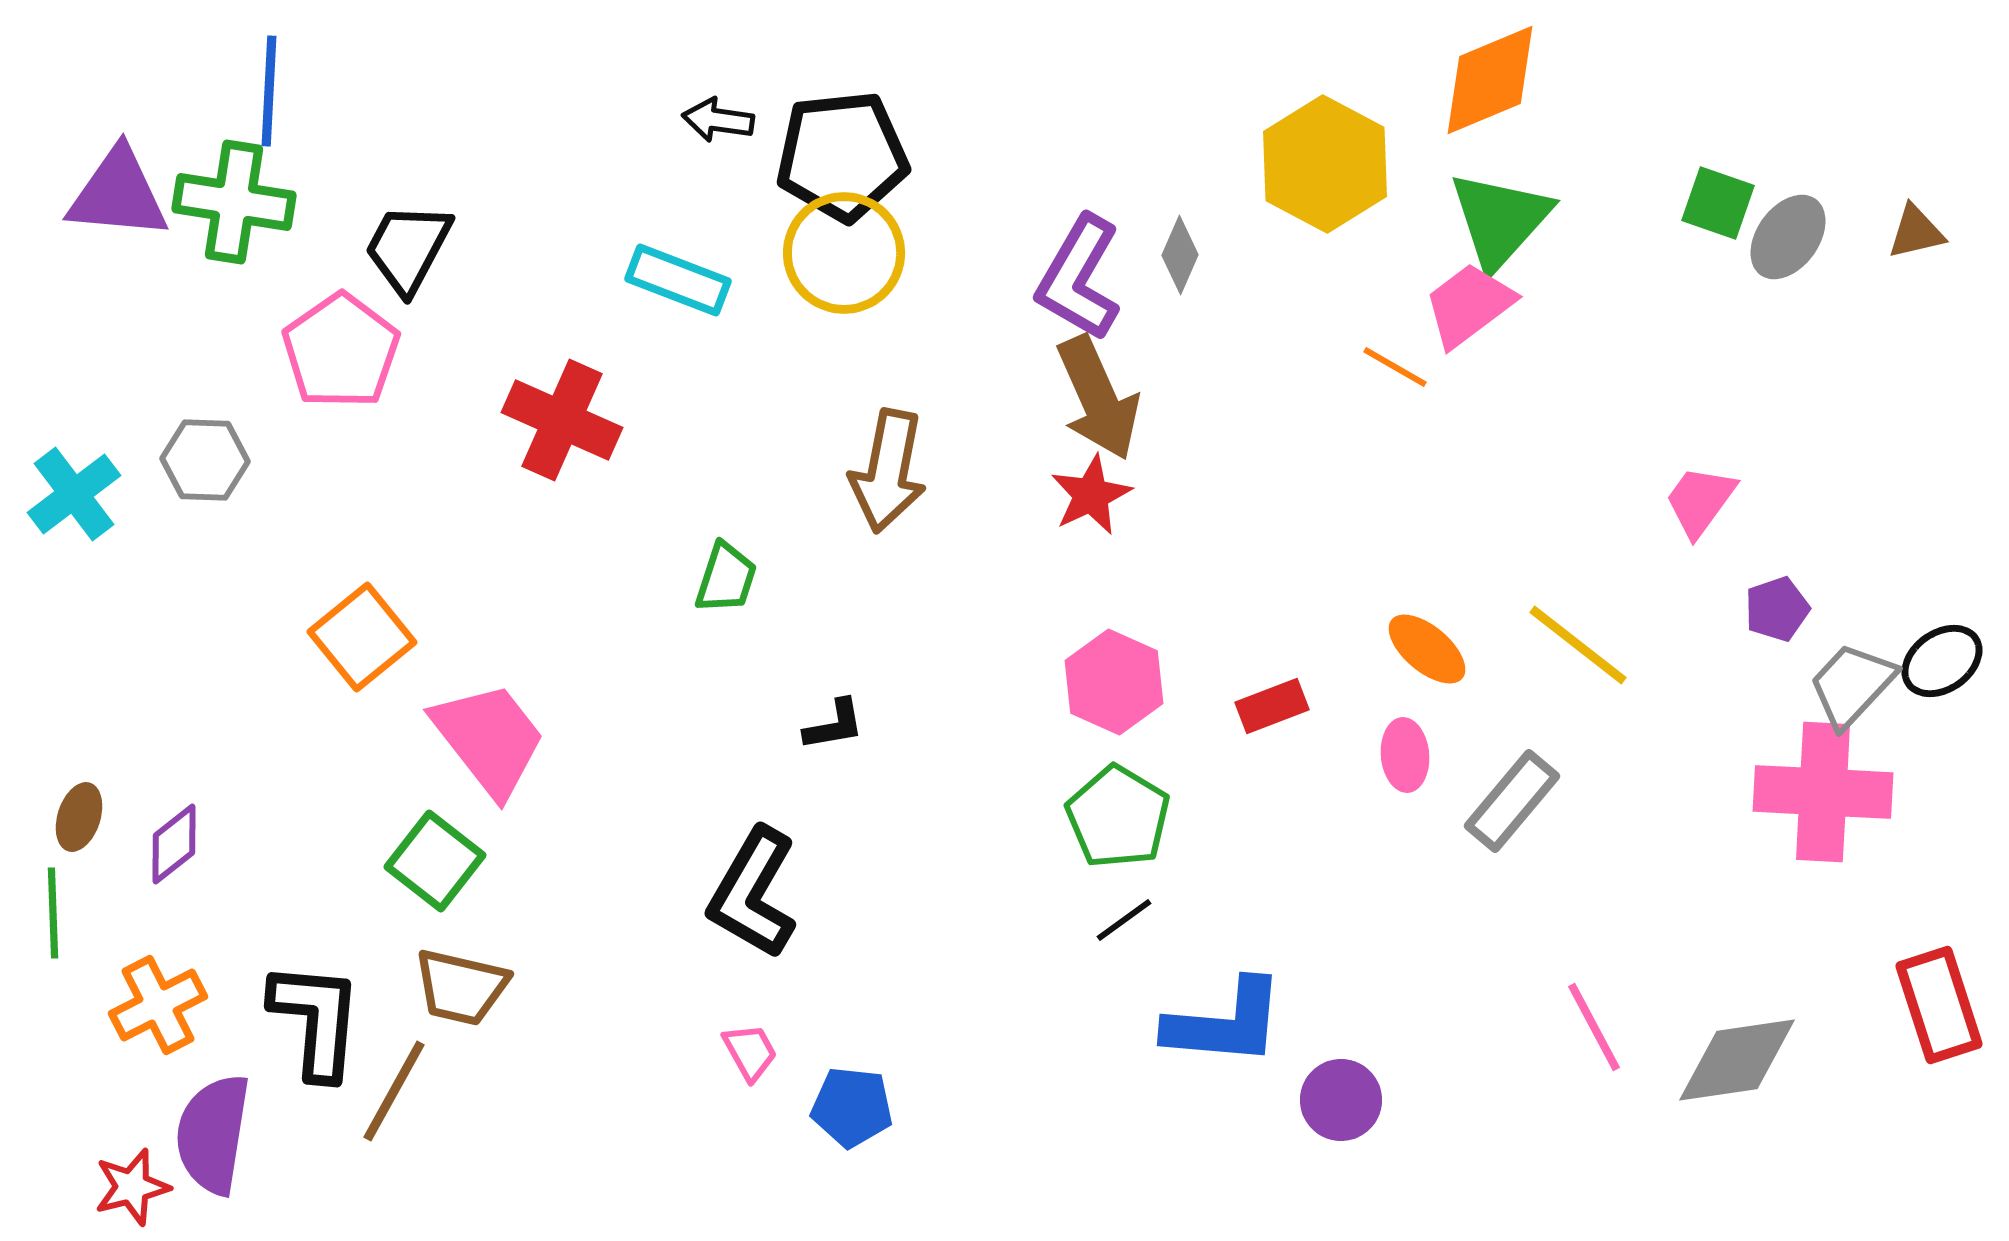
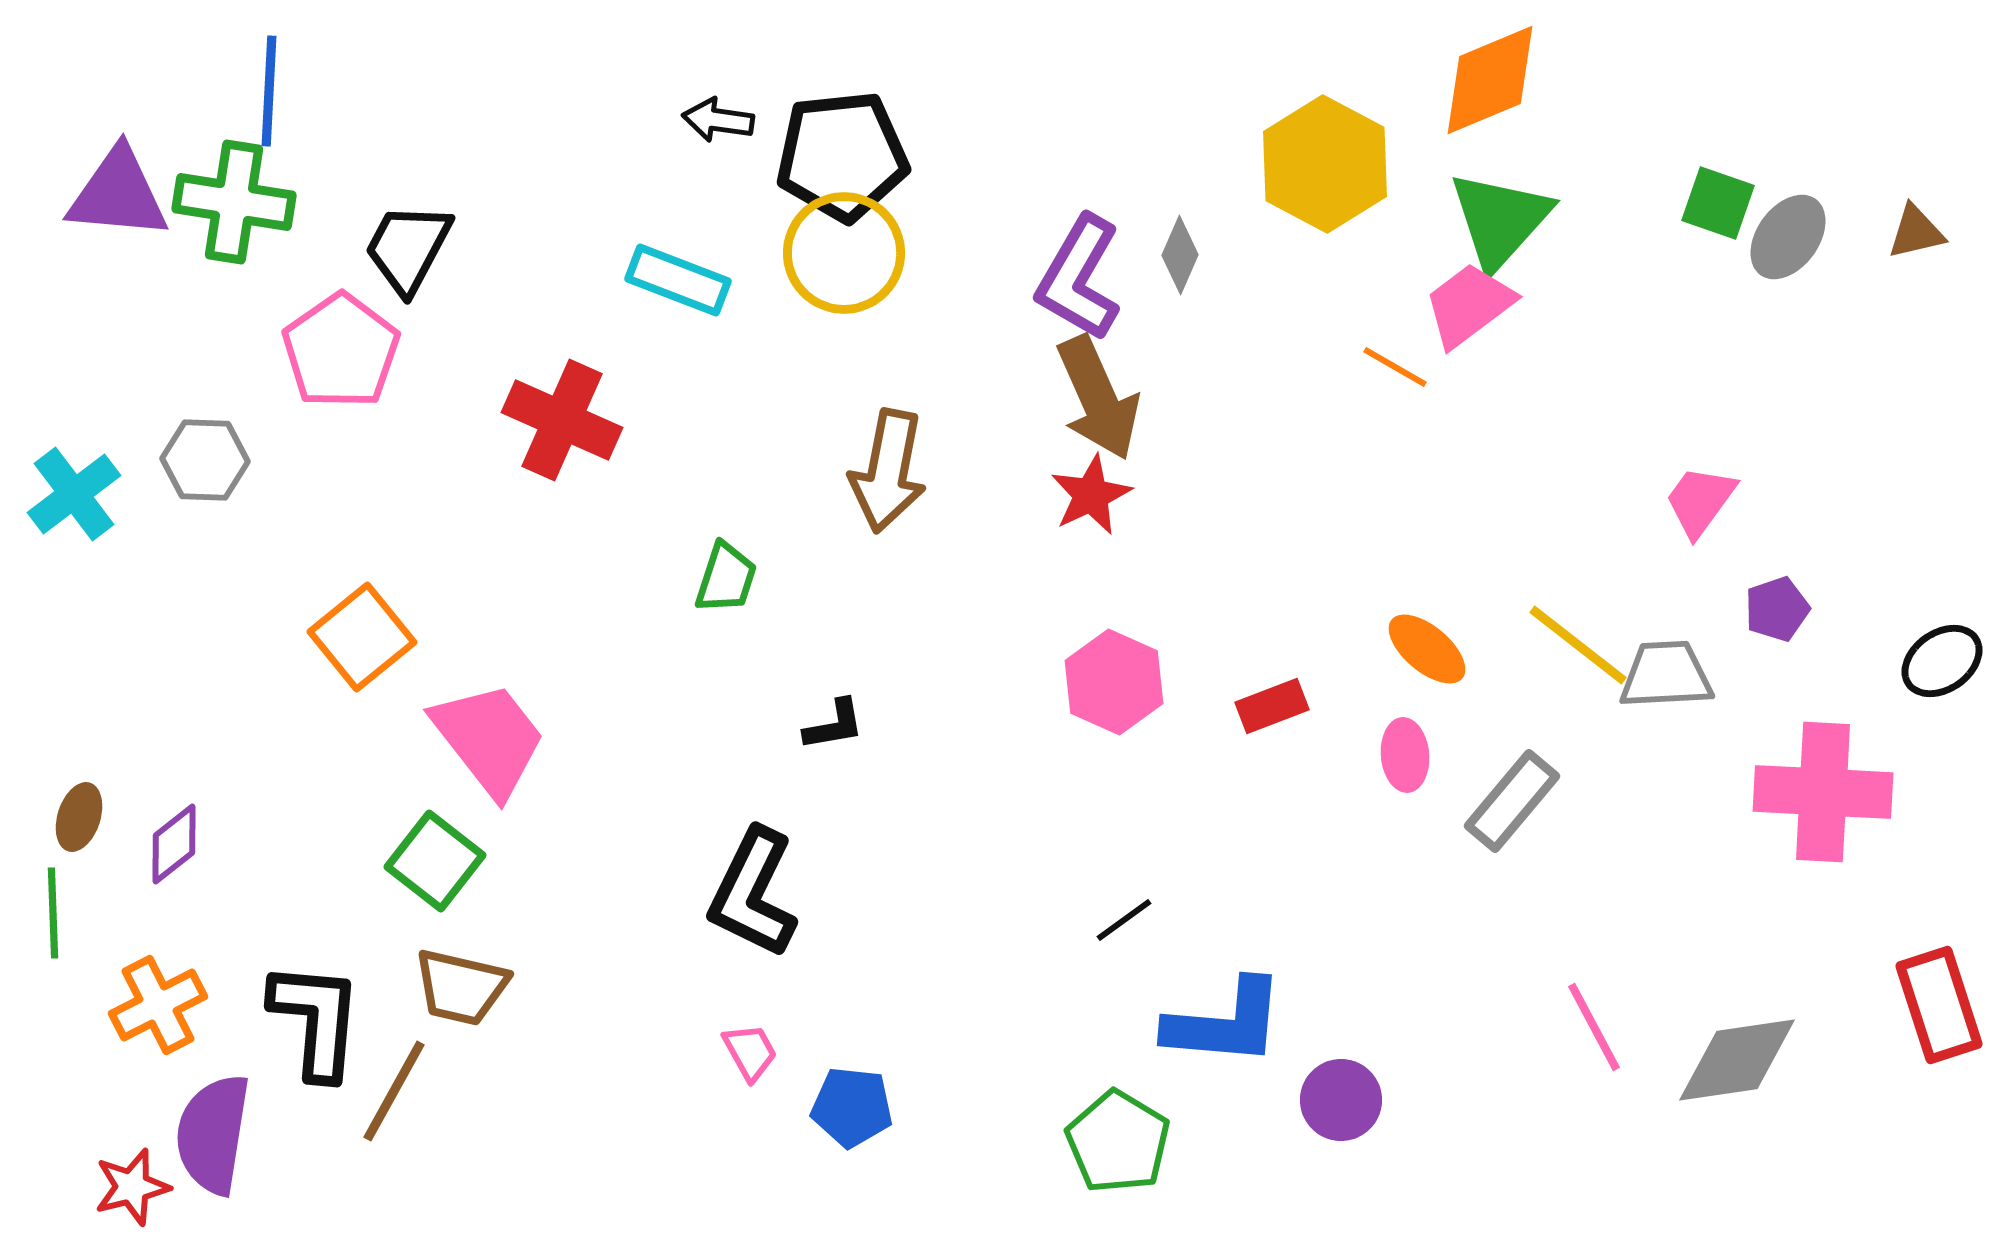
gray trapezoid at (1852, 685): moved 186 px left, 10 px up; rotated 44 degrees clockwise
green pentagon at (1118, 817): moved 325 px down
black L-shape at (753, 893): rotated 4 degrees counterclockwise
